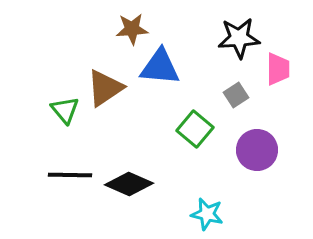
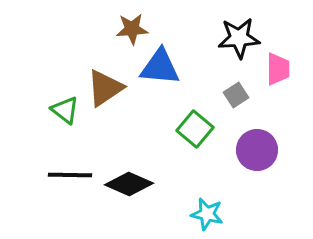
green triangle: rotated 12 degrees counterclockwise
